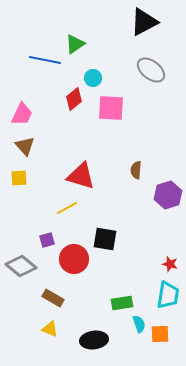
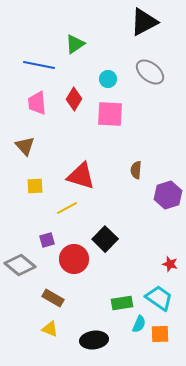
blue line: moved 6 px left, 5 px down
gray ellipse: moved 1 px left, 2 px down
cyan circle: moved 15 px right, 1 px down
red diamond: rotated 20 degrees counterclockwise
pink square: moved 1 px left, 6 px down
pink trapezoid: moved 15 px right, 11 px up; rotated 150 degrees clockwise
yellow square: moved 16 px right, 8 px down
black square: rotated 35 degrees clockwise
gray diamond: moved 1 px left, 1 px up
cyan trapezoid: moved 9 px left, 3 px down; rotated 64 degrees counterclockwise
cyan semicircle: rotated 42 degrees clockwise
